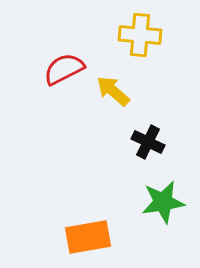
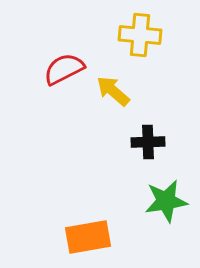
black cross: rotated 28 degrees counterclockwise
green star: moved 3 px right, 1 px up
